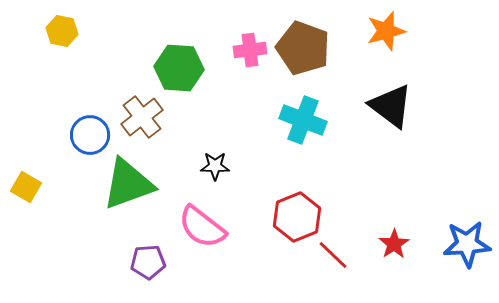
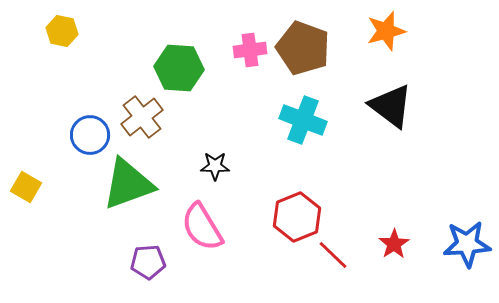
pink semicircle: rotated 21 degrees clockwise
